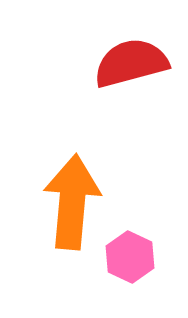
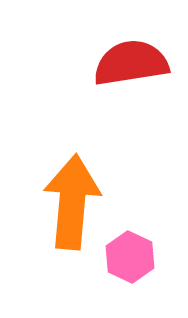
red semicircle: rotated 6 degrees clockwise
